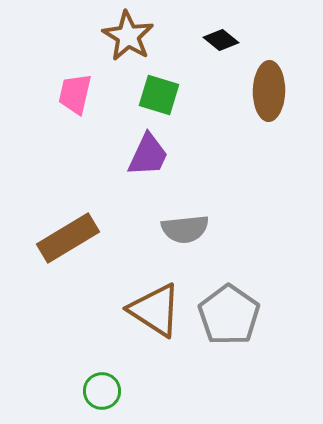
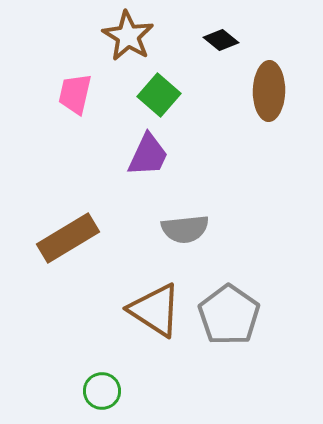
green square: rotated 24 degrees clockwise
